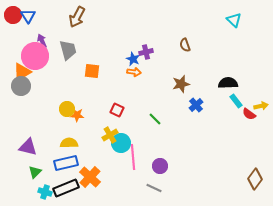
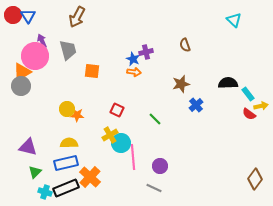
cyan rectangle: moved 12 px right, 7 px up
